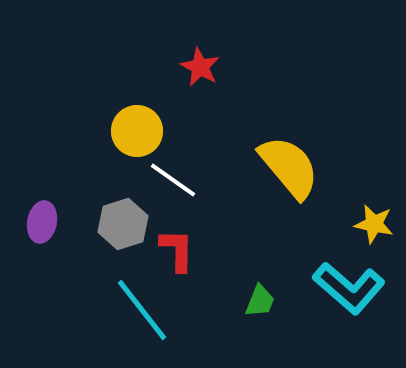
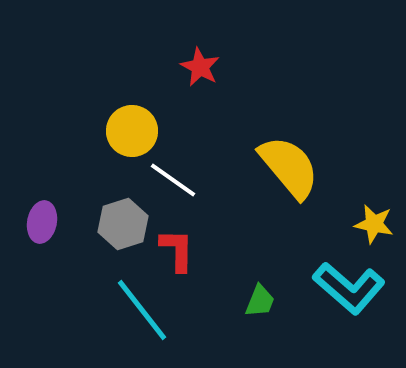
yellow circle: moved 5 px left
